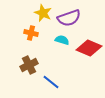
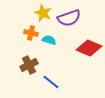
cyan semicircle: moved 13 px left
